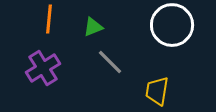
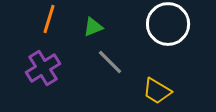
orange line: rotated 12 degrees clockwise
white circle: moved 4 px left, 1 px up
yellow trapezoid: rotated 68 degrees counterclockwise
